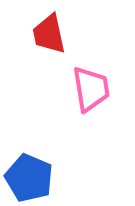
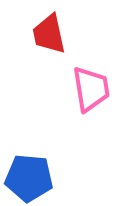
blue pentagon: rotated 18 degrees counterclockwise
